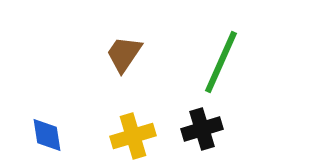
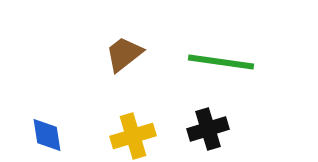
brown trapezoid: rotated 18 degrees clockwise
green line: rotated 74 degrees clockwise
black cross: moved 6 px right
